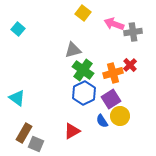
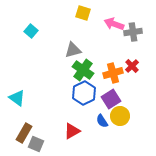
yellow square: rotated 21 degrees counterclockwise
cyan square: moved 13 px right, 2 px down
red cross: moved 2 px right, 1 px down
